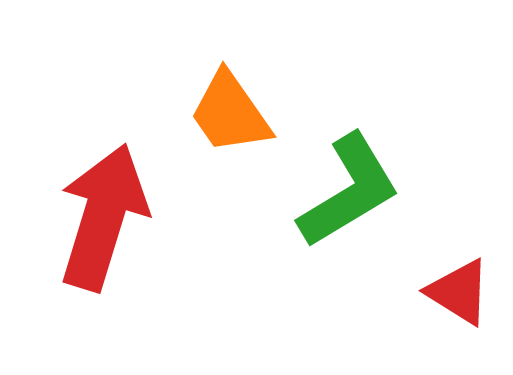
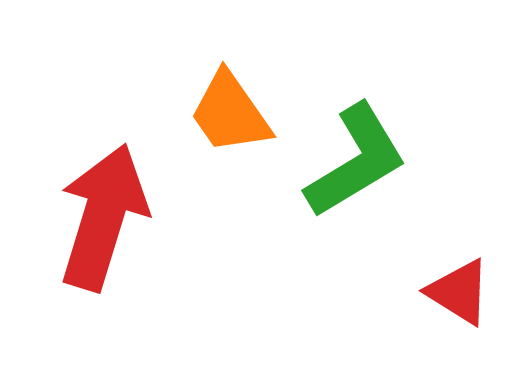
green L-shape: moved 7 px right, 30 px up
